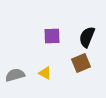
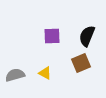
black semicircle: moved 1 px up
